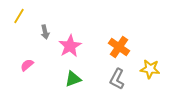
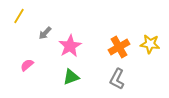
gray arrow: moved 1 px down; rotated 56 degrees clockwise
orange cross: rotated 25 degrees clockwise
yellow star: moved 25 px up
green triangle: moved 2 px left, 2 px up
